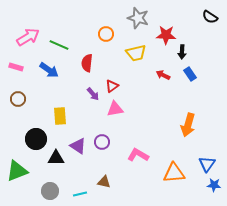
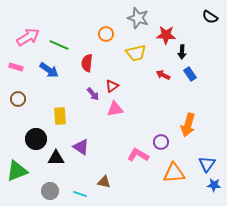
purple circle: moved 59 px right
purple triangle: moved 3 px right, 1 px down
cyan line: rotated 32 degrees clockwise
